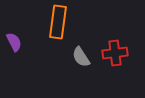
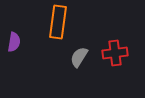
purple semicircle: rotated 36 degrees clockwise
gray semicircle: moved 2 px left; rotated 65 degrees clockwise
